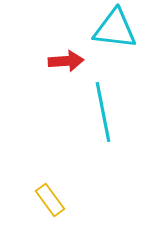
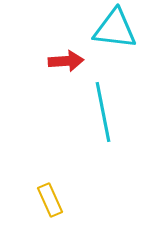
yellow rectangle: rotated 12 degrees clockwise
